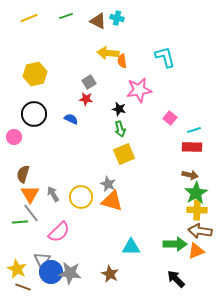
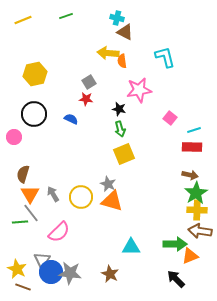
yellow line at (29, 18): moved 6 px left, 2 px down
brown triangle at (98, 21): moved 27 px right, 11 px down
orange triangle at (196, 251): moved 6 px left, 5 px down
